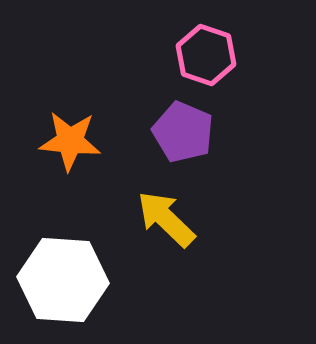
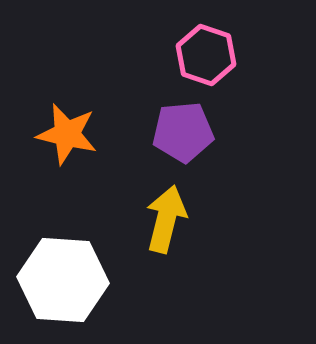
purple pentagon: rotated 28 degrees counterclockwise
orange star: moved 3 px left, 7 px up; rotated 8 degrees clockwise
yellow arrow: rotated 60 degrees clockwise
